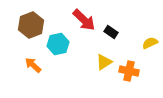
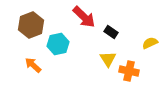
red arrow: moved 3 px up
yellow triangle: moved 4 px right, 3 px up; rotated 30 degrees counterclockwise
